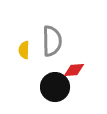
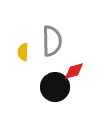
yellow semicircle: moved 1 px left, 2 px down
red diamond: moved 1 px down; rotated 10 degrees counterclockwise
